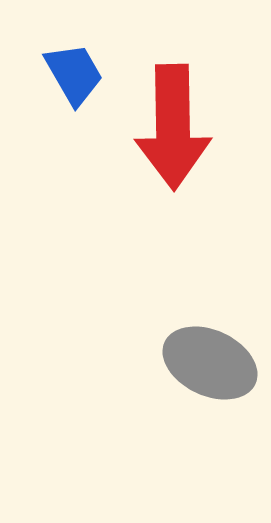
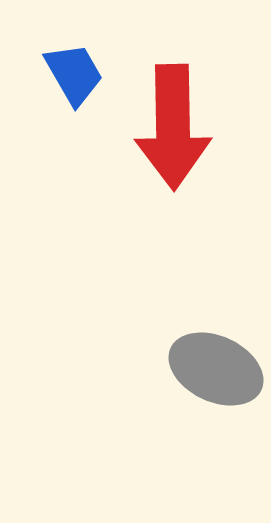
gray ellipse: moved 6 px right, 6 px down
